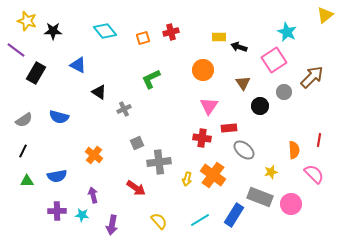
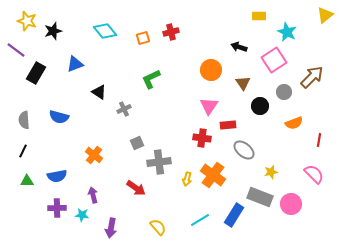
black star at (53, 31): rotated 18 degrees counterclockwise
yellow rectangle at (219, 37): moved 40 px right, 21 px up
blue triangle at (78, 65): moved 3 px left, 1 px up; rotated 48 degrees counterclockwise
orange circle at (203, 70): moved 8 px right
gray semicircle at (24, 120): rotated 120 degrees clockwise
red rectangle at (229, 128): moved 1 px left, 3 px up
orange semicircle at (294, 150): moved 27 px up; rotated 72 degrees clockwise
purple cross at (57, 211): moved 3 px up
yellow semicircle at (159, 221): moved 1 px left, 6 px down
purple arrow at (112, 225): moved 1 px left, 3 px down
